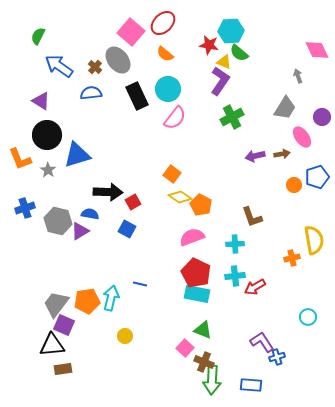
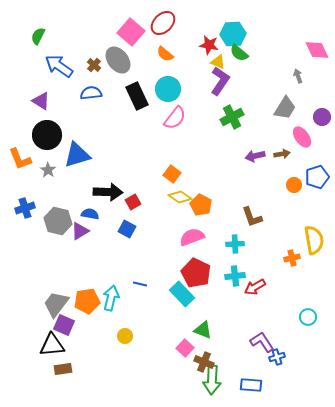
cyan hexagon at (231, 31): moved 2 px right, 3 px down
yellow triangle at (224, 62): moved 6 px left
brown cross at (95, 67): moved 1 px left, 2 px up
cyan rectangle at (197, 294): moved 15 px left; rotated 35 degrees clockwise
